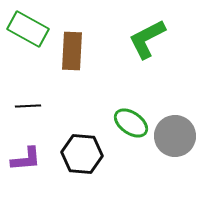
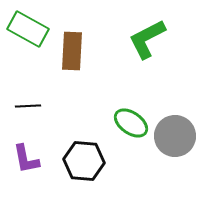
black hexagon: moved 2 px right, 7 px down
purple L-shape: rotated 84 degrees clockwise
